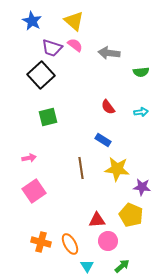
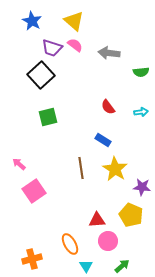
pink arrow: moved 10 px left, 6 px down; rotated 128 degrees counterclockwise
yellow star: moved 2 px left; rotated 25 degrees clockwise
orange cross: moved 9 px left, 17 px down; rotated 30 degrees counterclockwise
cyan triangle: moved 1 px left
